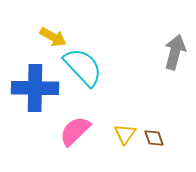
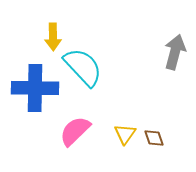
yellow arrow: rotated 60 degrees clockwise
